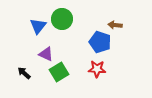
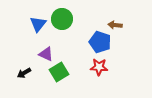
blue triangle: moved 2 px up
red star: moved 2 px right, 2 px up
black arrow: rotated 72 degrees counterclockwise
